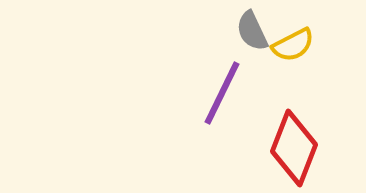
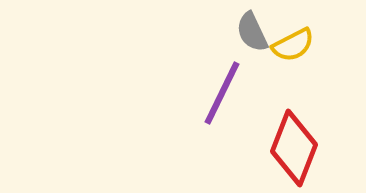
gray semicircle: moved 1 px down
